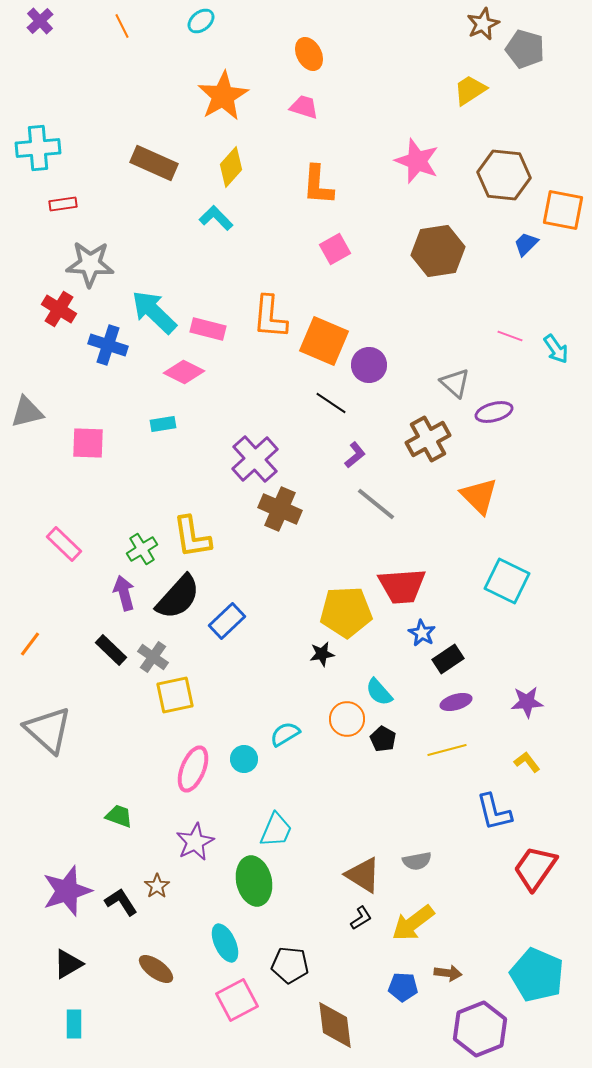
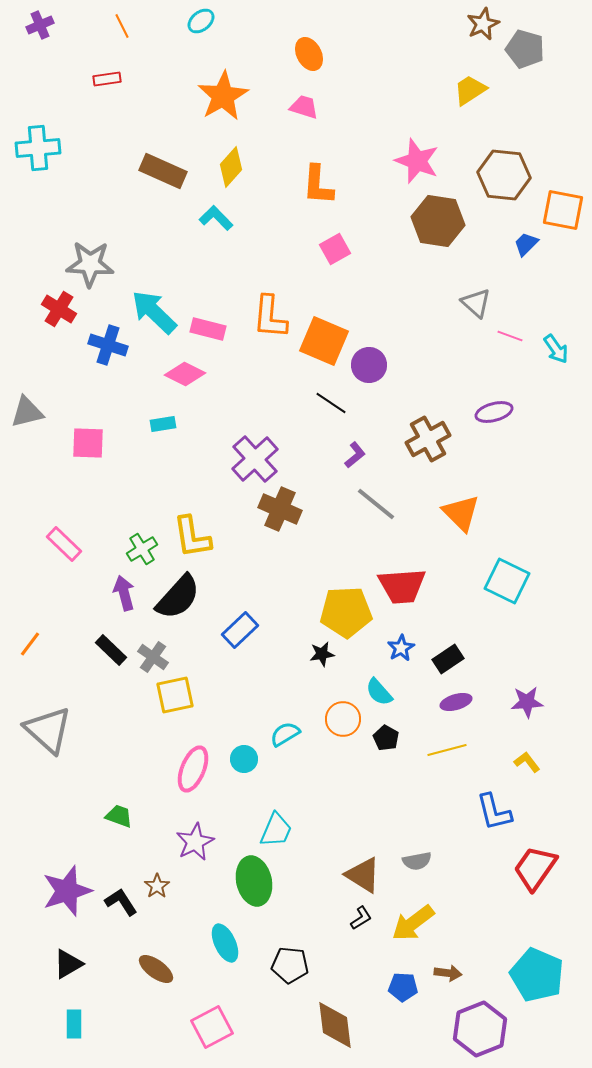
purple cross at (40, 21): moved 4 px down; rotated 20 degrees clockwise
brown rectangle at (154, 163): moved 9 px right, 8 px down
red rectangle at (63, 204): moved 44 px right, 125 px up
brown hexagon at (438, 251): moved 30 px up; rotated 18 degrees clockwise
pink diamond at (184, 372): moved 1 px right, 2 px down
gray triangle at (455, 383): moved 21 px right, 80 px up
orange triangle at (479, 496): moved 18 px left, 17 px down
blue rectangle at (227, 621): moved 13 px right, 9 px down
blue star at (422, 633): moved 21 px left, 15 px down; rotated 12 degrees clockwise
orange circle at (347, 719): moved 4 px left
black pentagon at (383, 739): moved 3 px right, 1 px up
pink square at (237, 1000): moved 25 px left, 27 px down
